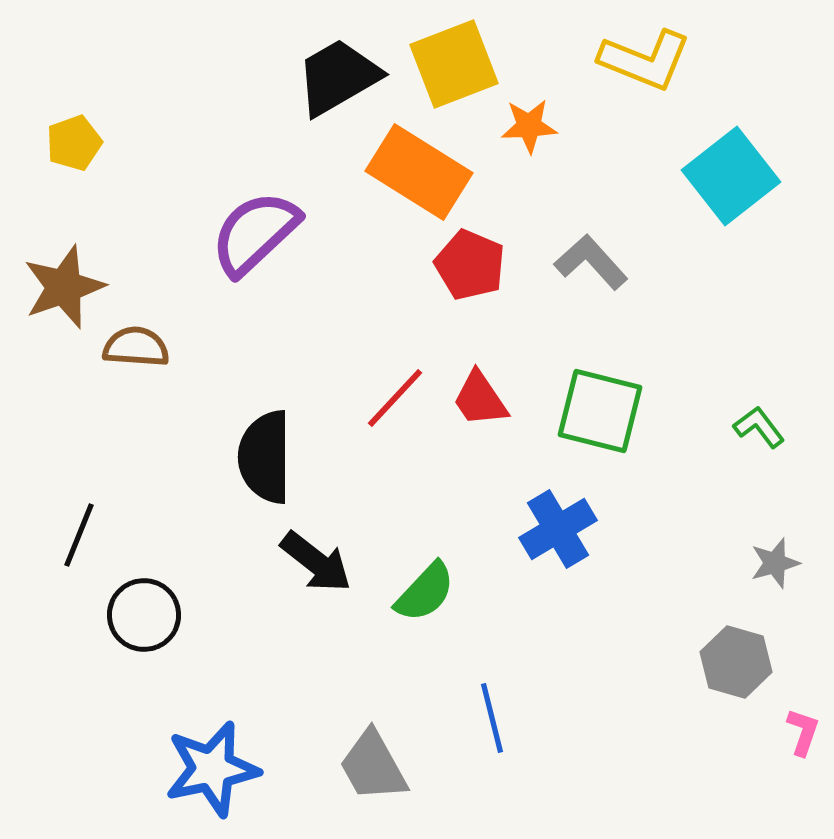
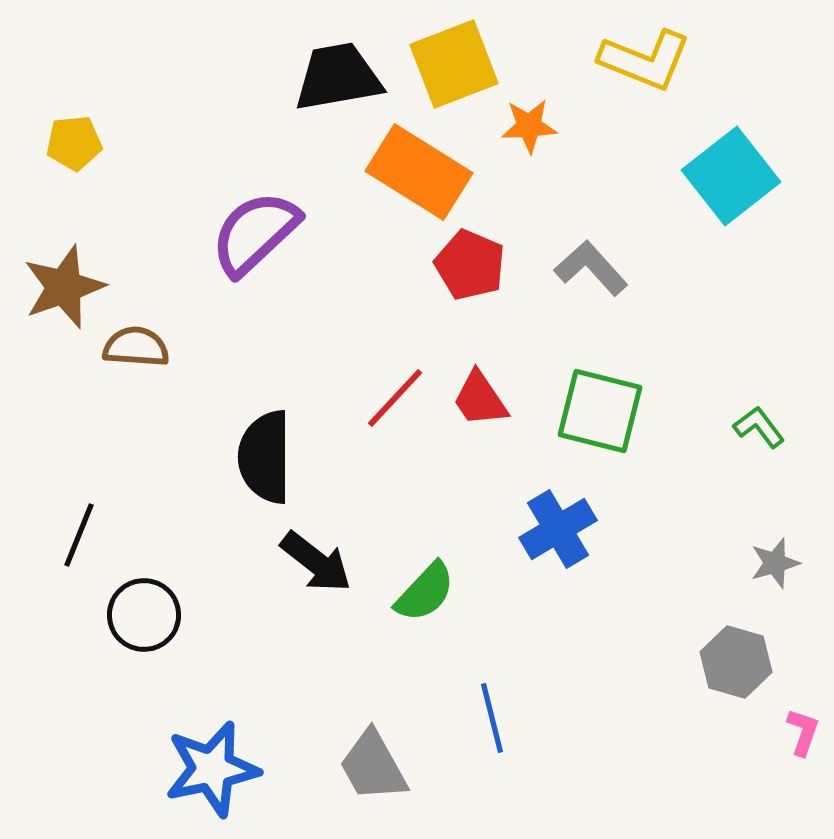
black trapezoid: rotated 20 degrees clockwise
yellow pentagon: rotated 14 degrees clockwise
gray L-shape: moved 6 px down
